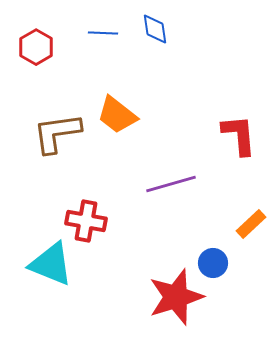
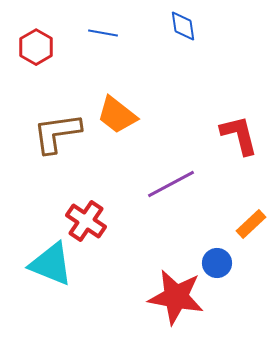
blue diamond: moved 28 px right, 3 px up
blue line: rotated 8 degrees clockwise
red L-shape: rotated 9 degrees counterclockwise
purple line: rotated 12 degrees counterclockwise
red cross: rotated 24 degrees clockwise
blue circle: moved 4 px right
red star: rotated 28 degrees clockwise
